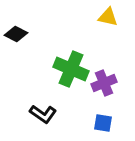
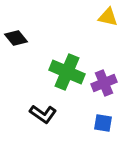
black diamond: moved 4 px down; rotated 25 degrees clockwise
green cross: moved 4 px left, 3 px down
